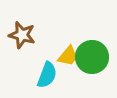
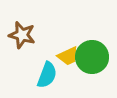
yellow trapezoid: rotated 25 degrees clockwise
